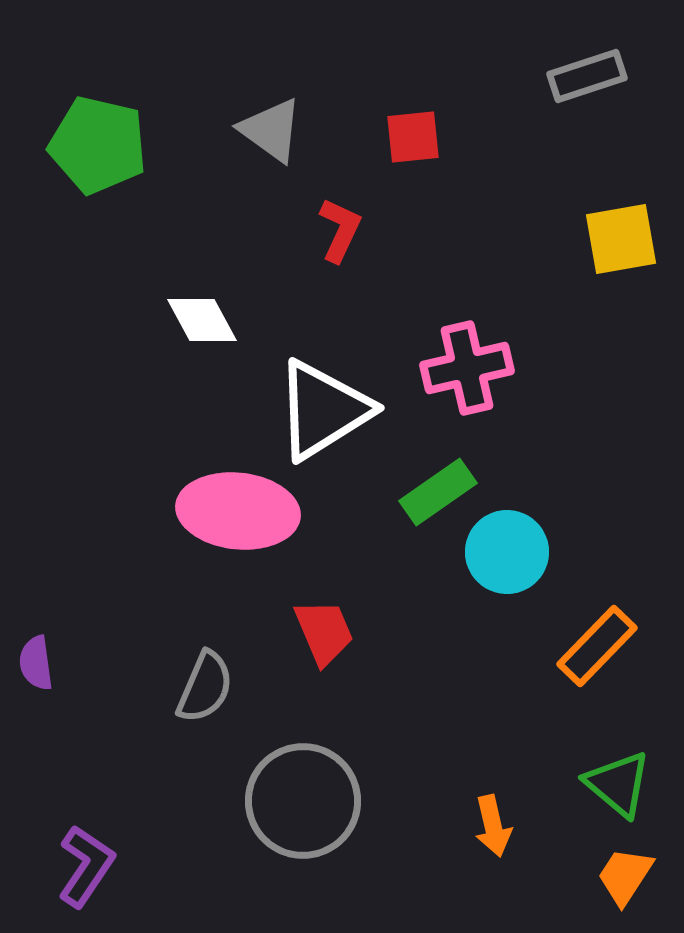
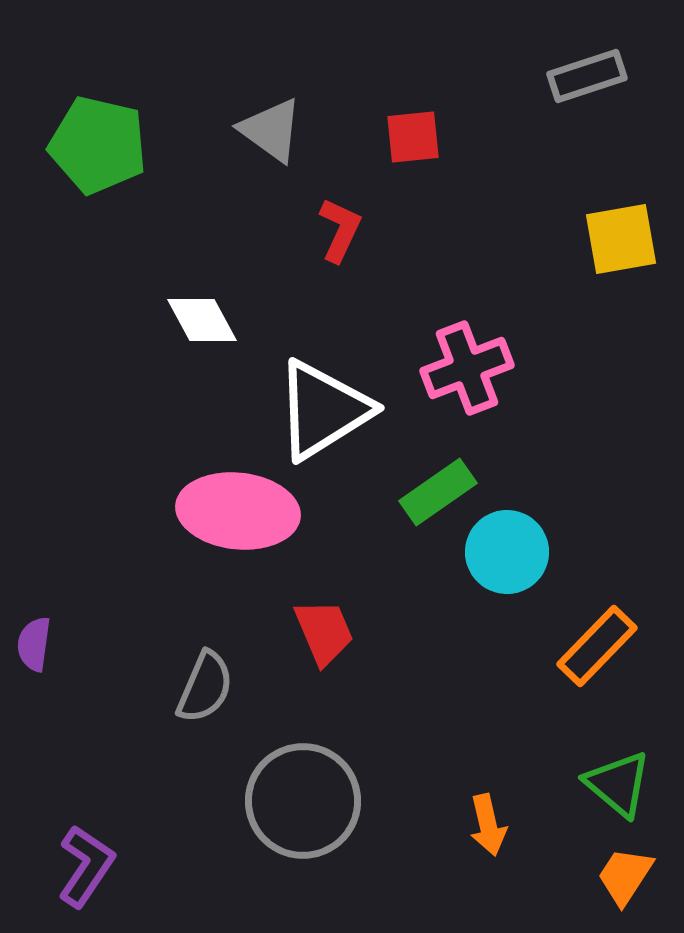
pink cross: rotated 8 degrees counterclockwise
purple semicircle: moved 2 px left, 19 px up; rotated 16 degrees clockwise
orange arrow: moved 5 px left, 1 px up
